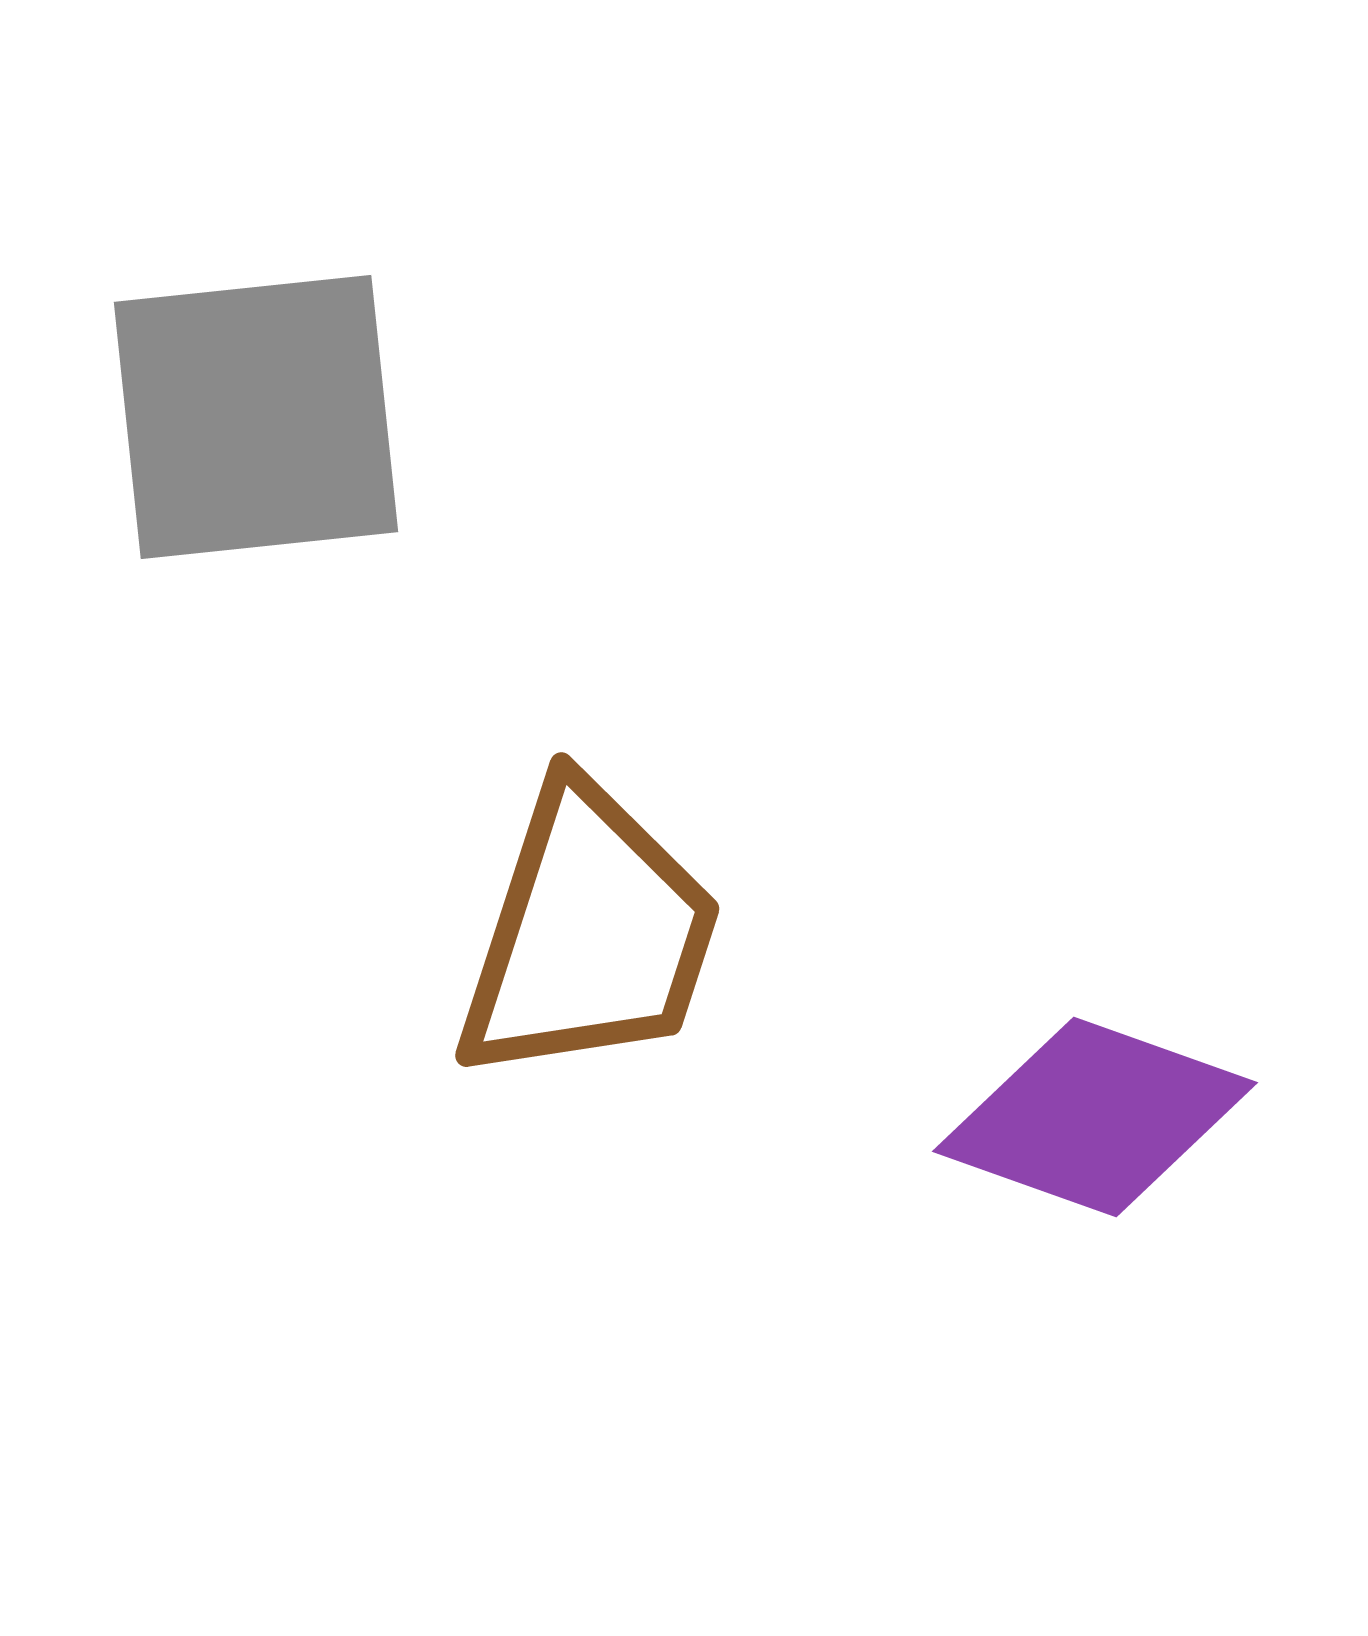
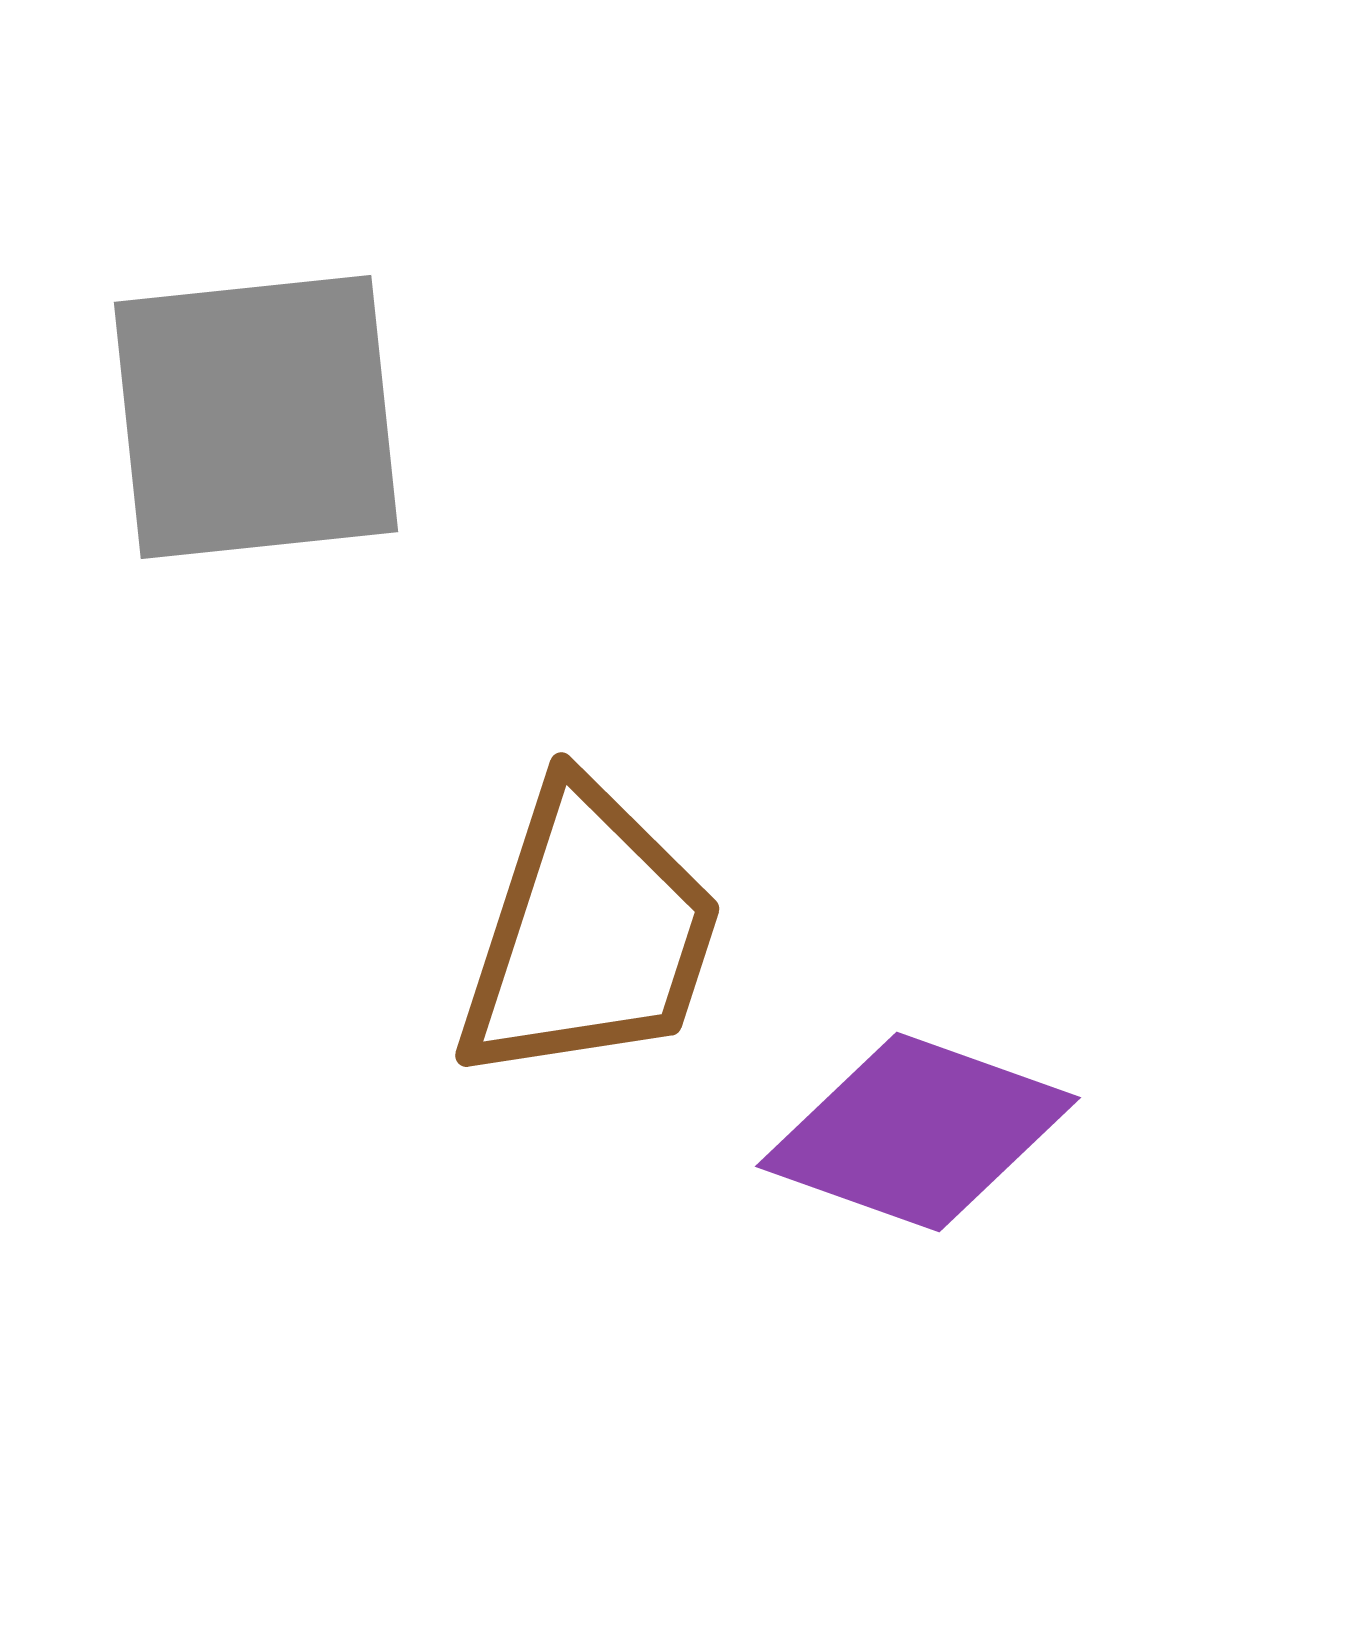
purple diamond: moved 177 px left, 15 px down
